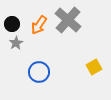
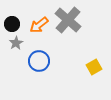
orange arrow: rotated 18 degrees clockwise
blue circle: moved 11 px up
